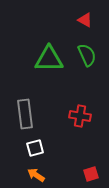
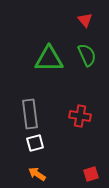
red triangle: rotated 21 degrees clockwise
gray rectangle: moved 5 px right
white square: moved 5 px up
orange arrow: moved 1 px right, 1 px up
